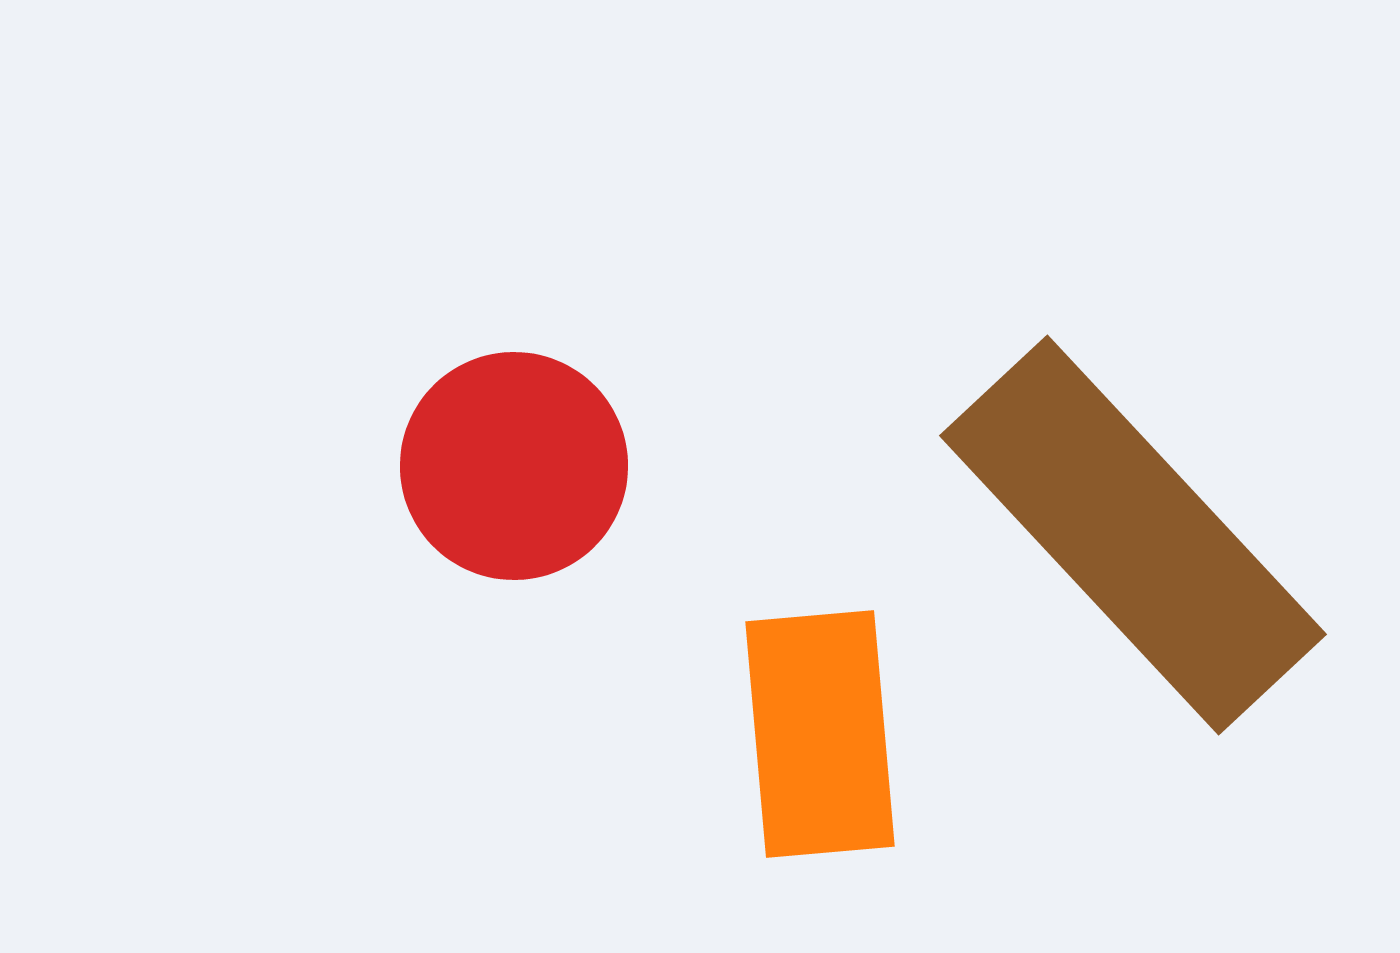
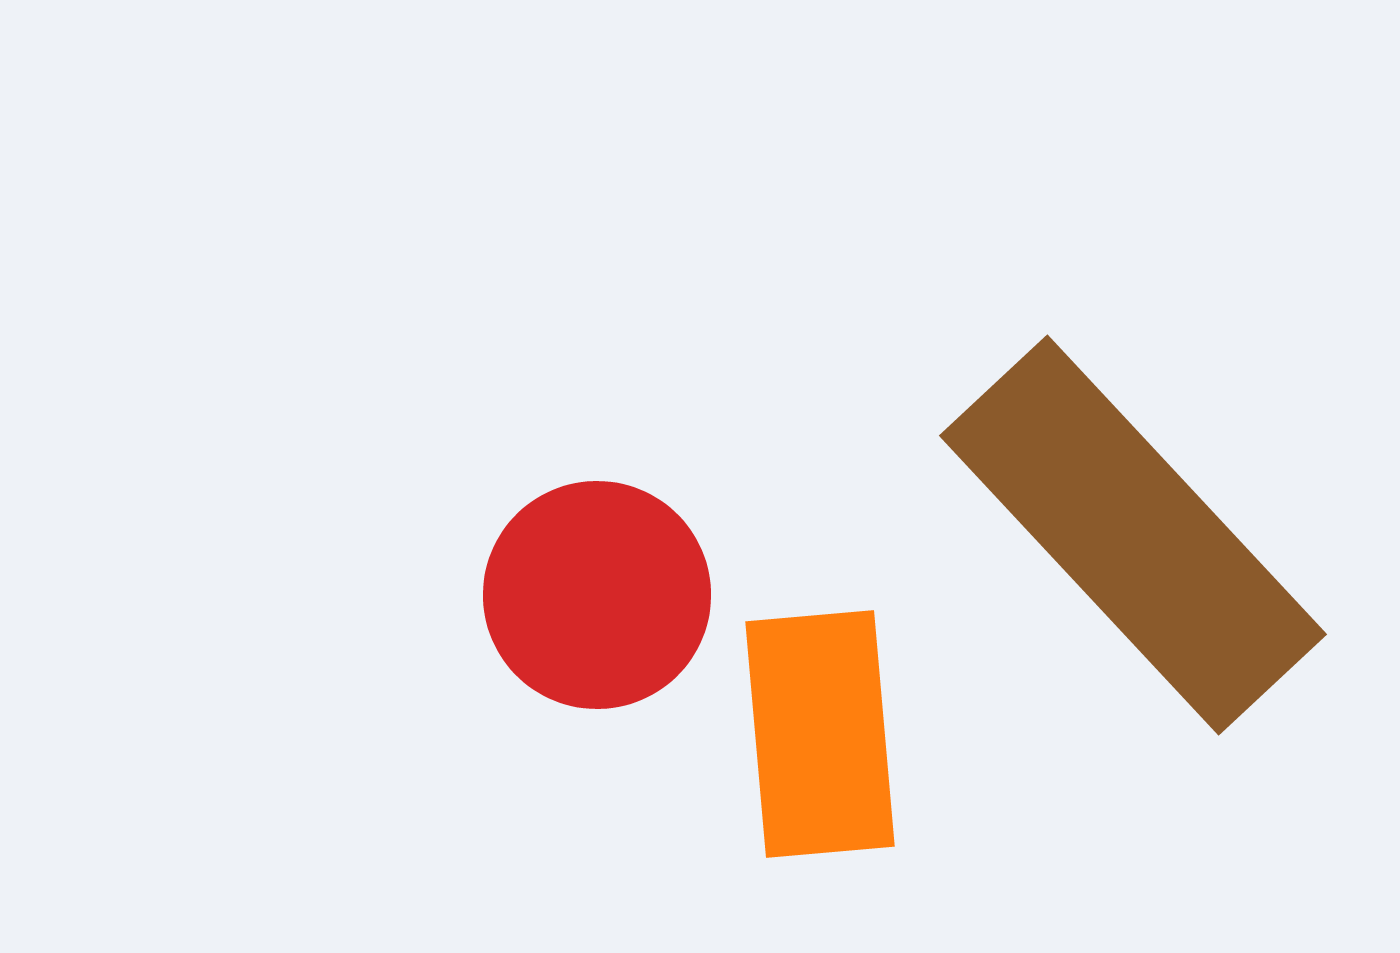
red circle: moved 83 px right, 129 px down
